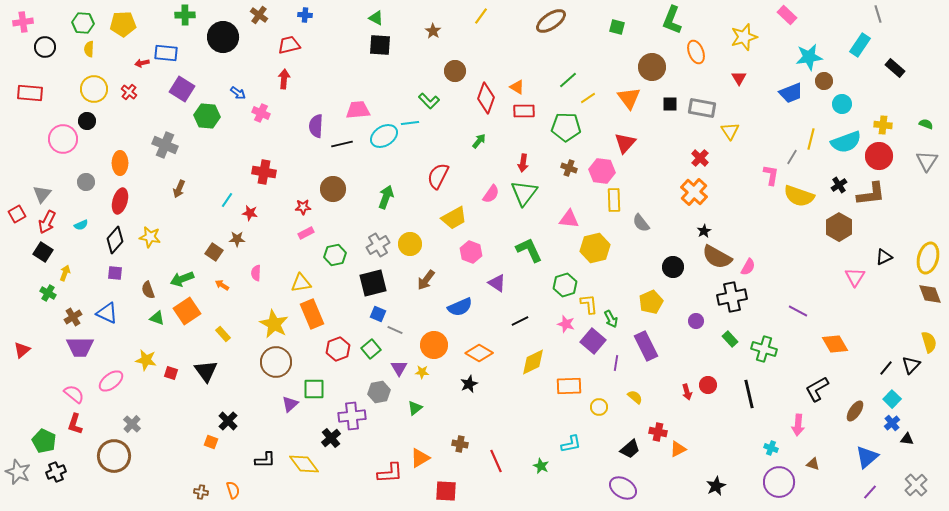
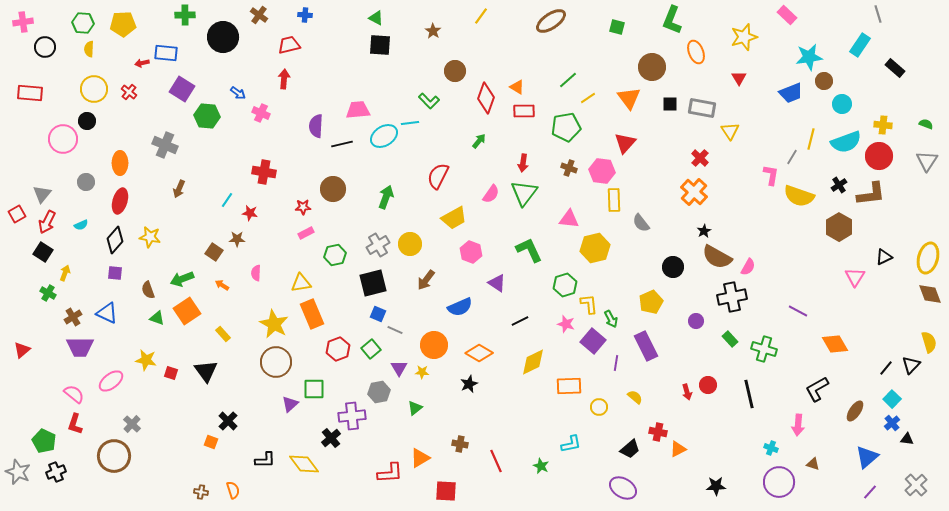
green pentagon at (566, 127): rotated 12 degrees counterclockwise
black star at (716, 486): rotated 24 degrees clockwise
